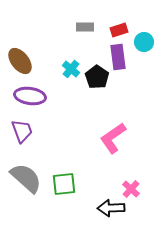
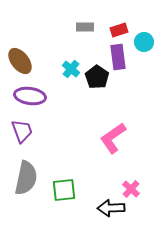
gray semicircle: rotated 60 degrees clockwise
green square: moved 6 px down
